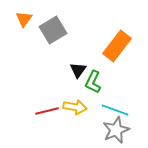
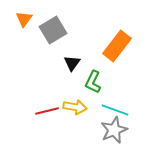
black triangle: moved 6 px left, 7 px up
gray star: moved 2 px left
